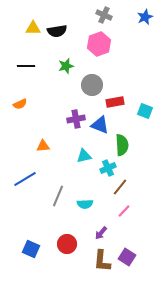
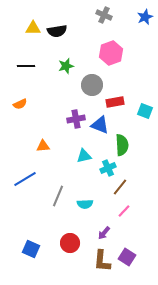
pink hexagon: moved 12 px right, 9 px down
purple arrow: moved 3 px right
red circle: moved 3 px right, 1 px up
